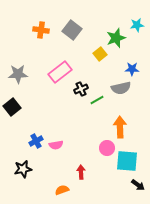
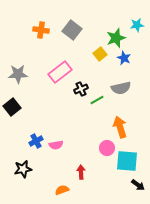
blue star: moved 8 px left, 11 px up; rotated 24 degrees clockwise
orange arrow: rotated 15 degrees counterclockwise
